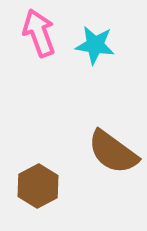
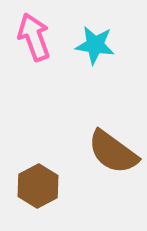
pink arrow: moved 5 px left, 4 px down
